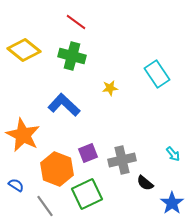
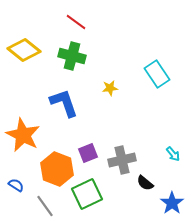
blue L-shape: moved 2 px up; rotated 28 degrees clockwise
